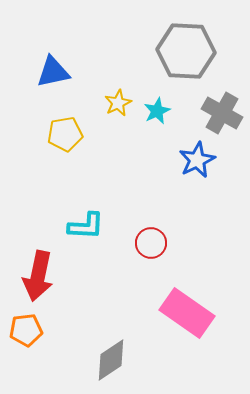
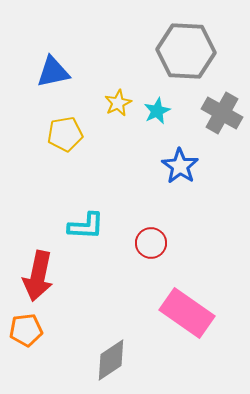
blue star: moved 17 px left, 6 px down; rotated 12 degrees counterclockwise
